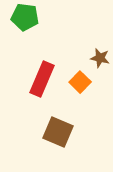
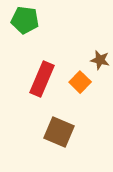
green pentagon: moved 3 px down
brown star: moved 2 px down
brown square: moved 1 px right
